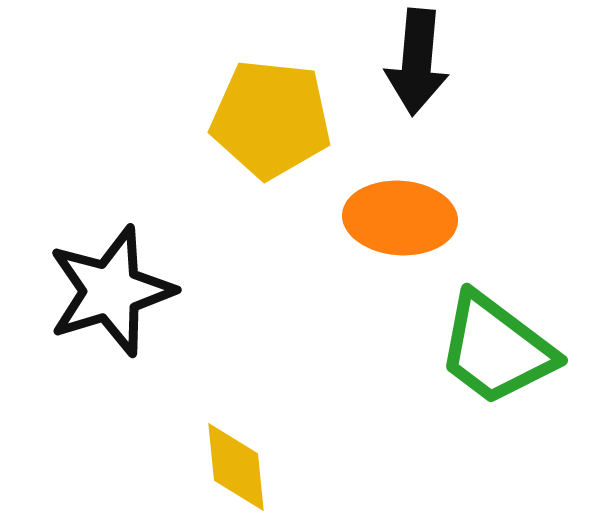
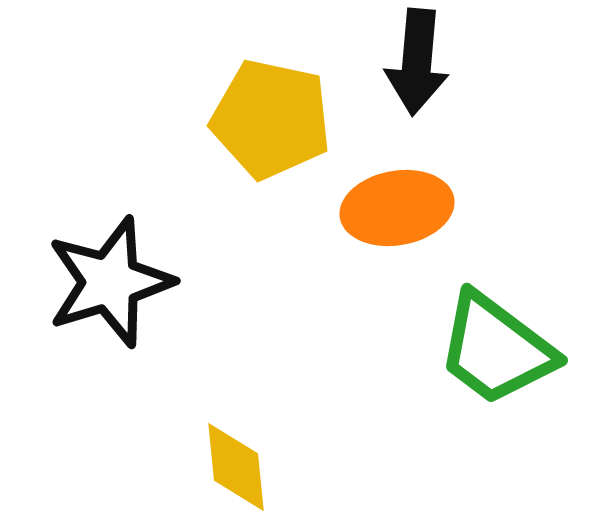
yellow pentagon: rotated 6 degrees clockwise
orange ellipse: moved 3 px left, 10 px up; rotated 14 degrees counterclockwise
black star: moved 1 px left, 9 px up
